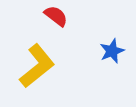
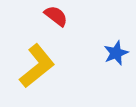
blue star: moved 4 px right, 2 px down
